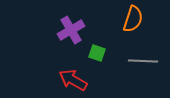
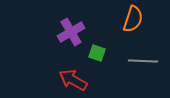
purple cross: moved 2 px down
